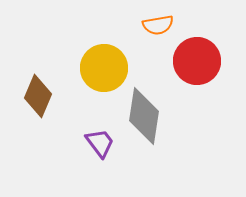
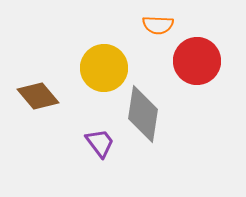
orange semicircle: rotated 12 degrees clockwise
brown diamond: rotated 63 degrees counterclockwise
gray diamond: moved 1 px left, 2 px up
